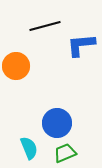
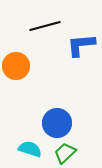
cyan semicircle: moved 1 px right, 1 px down; rotated 50 degrees counterclockwise
green trapezoid: rotated 20 degrees counterclockwise
